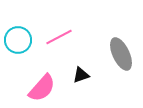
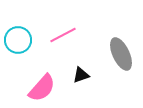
pink line: moved 4 px right, 2 px up
